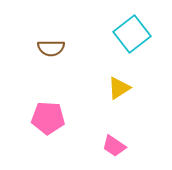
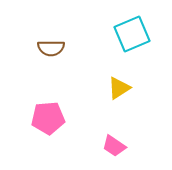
cyan square: rotated 15 degrees clockwise
pink pentagon: rotated 8 degrees counterclockwise
